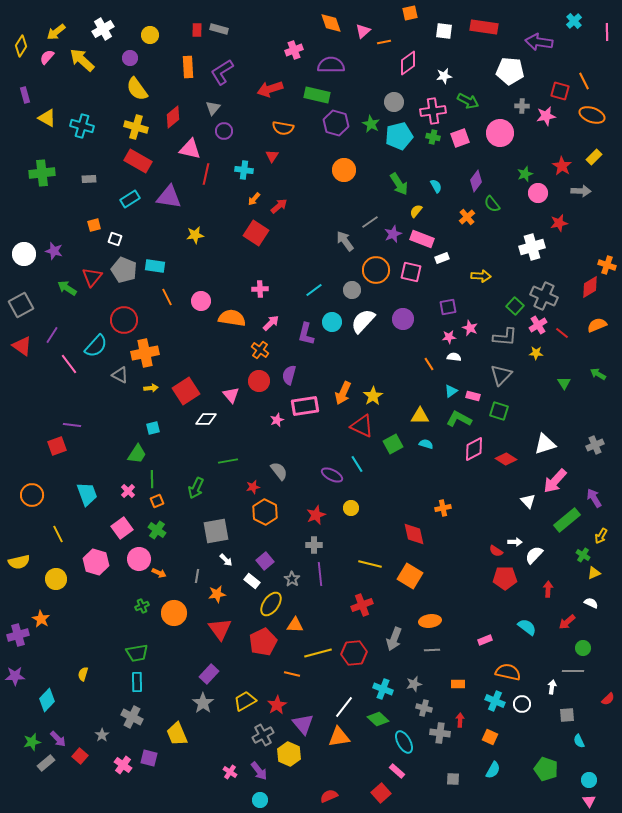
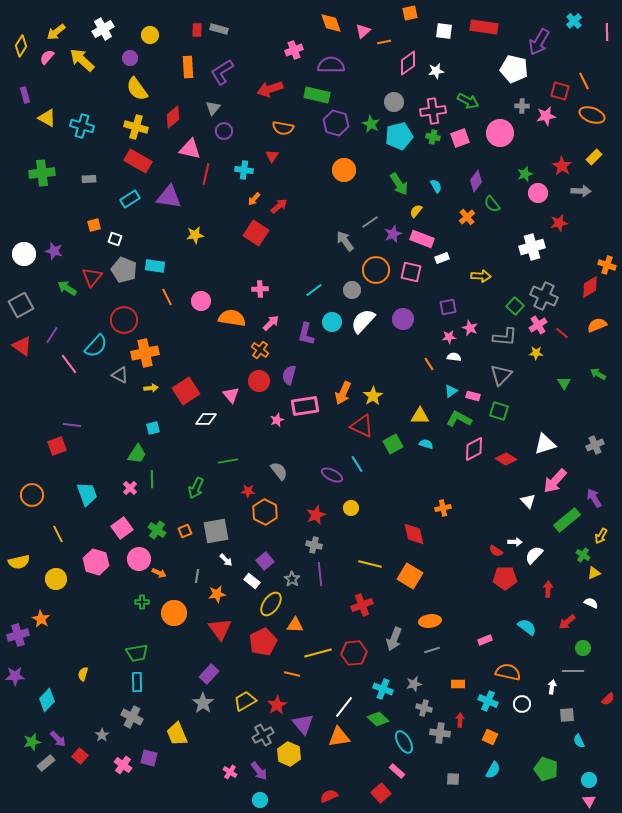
purple arrow at (539, 42): rotated 68 degrees counterclockwise
white pentagon at (510, 71): moved 4 px right, 2 px up; rotated 8 degrees clockwise
white star at (444, 76): moved 8 px left, 5 px up
red star at (253, 487): moved 5 px left, 4 px down; rotated 16 degrees clockwise
pink cross at (128, 491): moved 2 px right, 3 px up
orange square at (157, 501): moved 28 px right, 30 px down
gray cross at (314, 545): rotated 14 degrees clockwise
green cross at (142, 606): moved 4 px up; rotated 24 degrees clockwise
gray line at (432, 650): rotated 14 degrees counterclockwise
cyan cross at (495, 701): moved 7 px left
